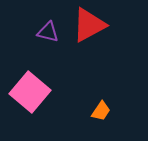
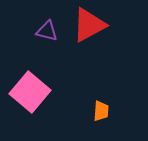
purple triangle: moved 1 px left, 1 px up
orange trapezoid: rotated 30 degrees counterclockwise
